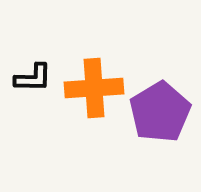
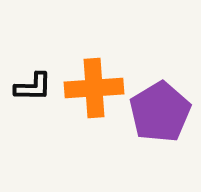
black L-shape: moved 9 px down
